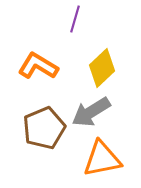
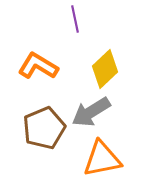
purple line: rotated 28 degrees counterclockwise
yellow diamond: moved 3 px right, 1 px down
